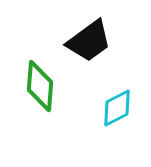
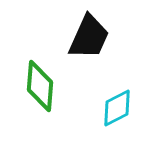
black trapezoid: moved 4 px up; rotated 30 degrees counterclockwise
